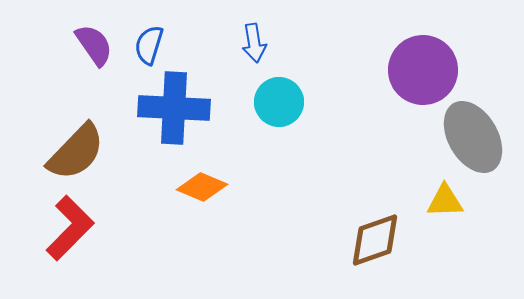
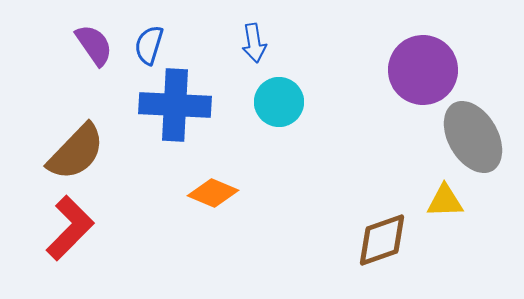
blue cross: moved 1 px right, 3 px up
orange diamond: moved 11 px right, 6 px down
brown diamond: moved 7 px right
